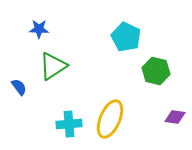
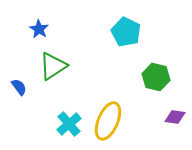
blue star: rotated 30 degrees clockwise
cyan pentagon: moved 5 px up
green hexagon: moved 6 px down
yellow ellipse: moved 2 px left, 2 px down
cyan cross: rotated 35 degrees counterclockwise
